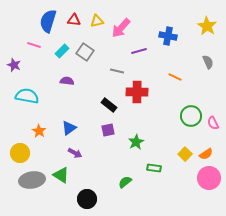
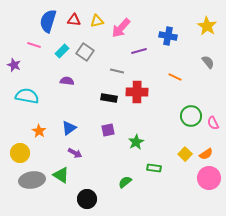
gray semicircle: rotated 16 degrees counterclockwise
black rectangle: moved 7 px up; rotated 28 degrees counterclockwise
